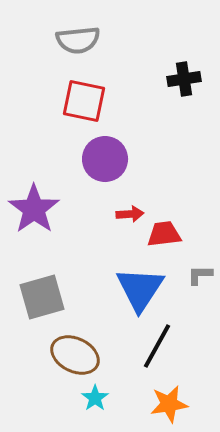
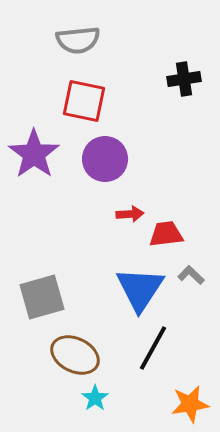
purple star: moved 55 px up
red trapezoid: moved 2 px right
gray L-shape: moved 9 px left; rotated 44 degrees clockwise
black line: moved 4 px left, 2 px down
orange star: moved 21 px right
